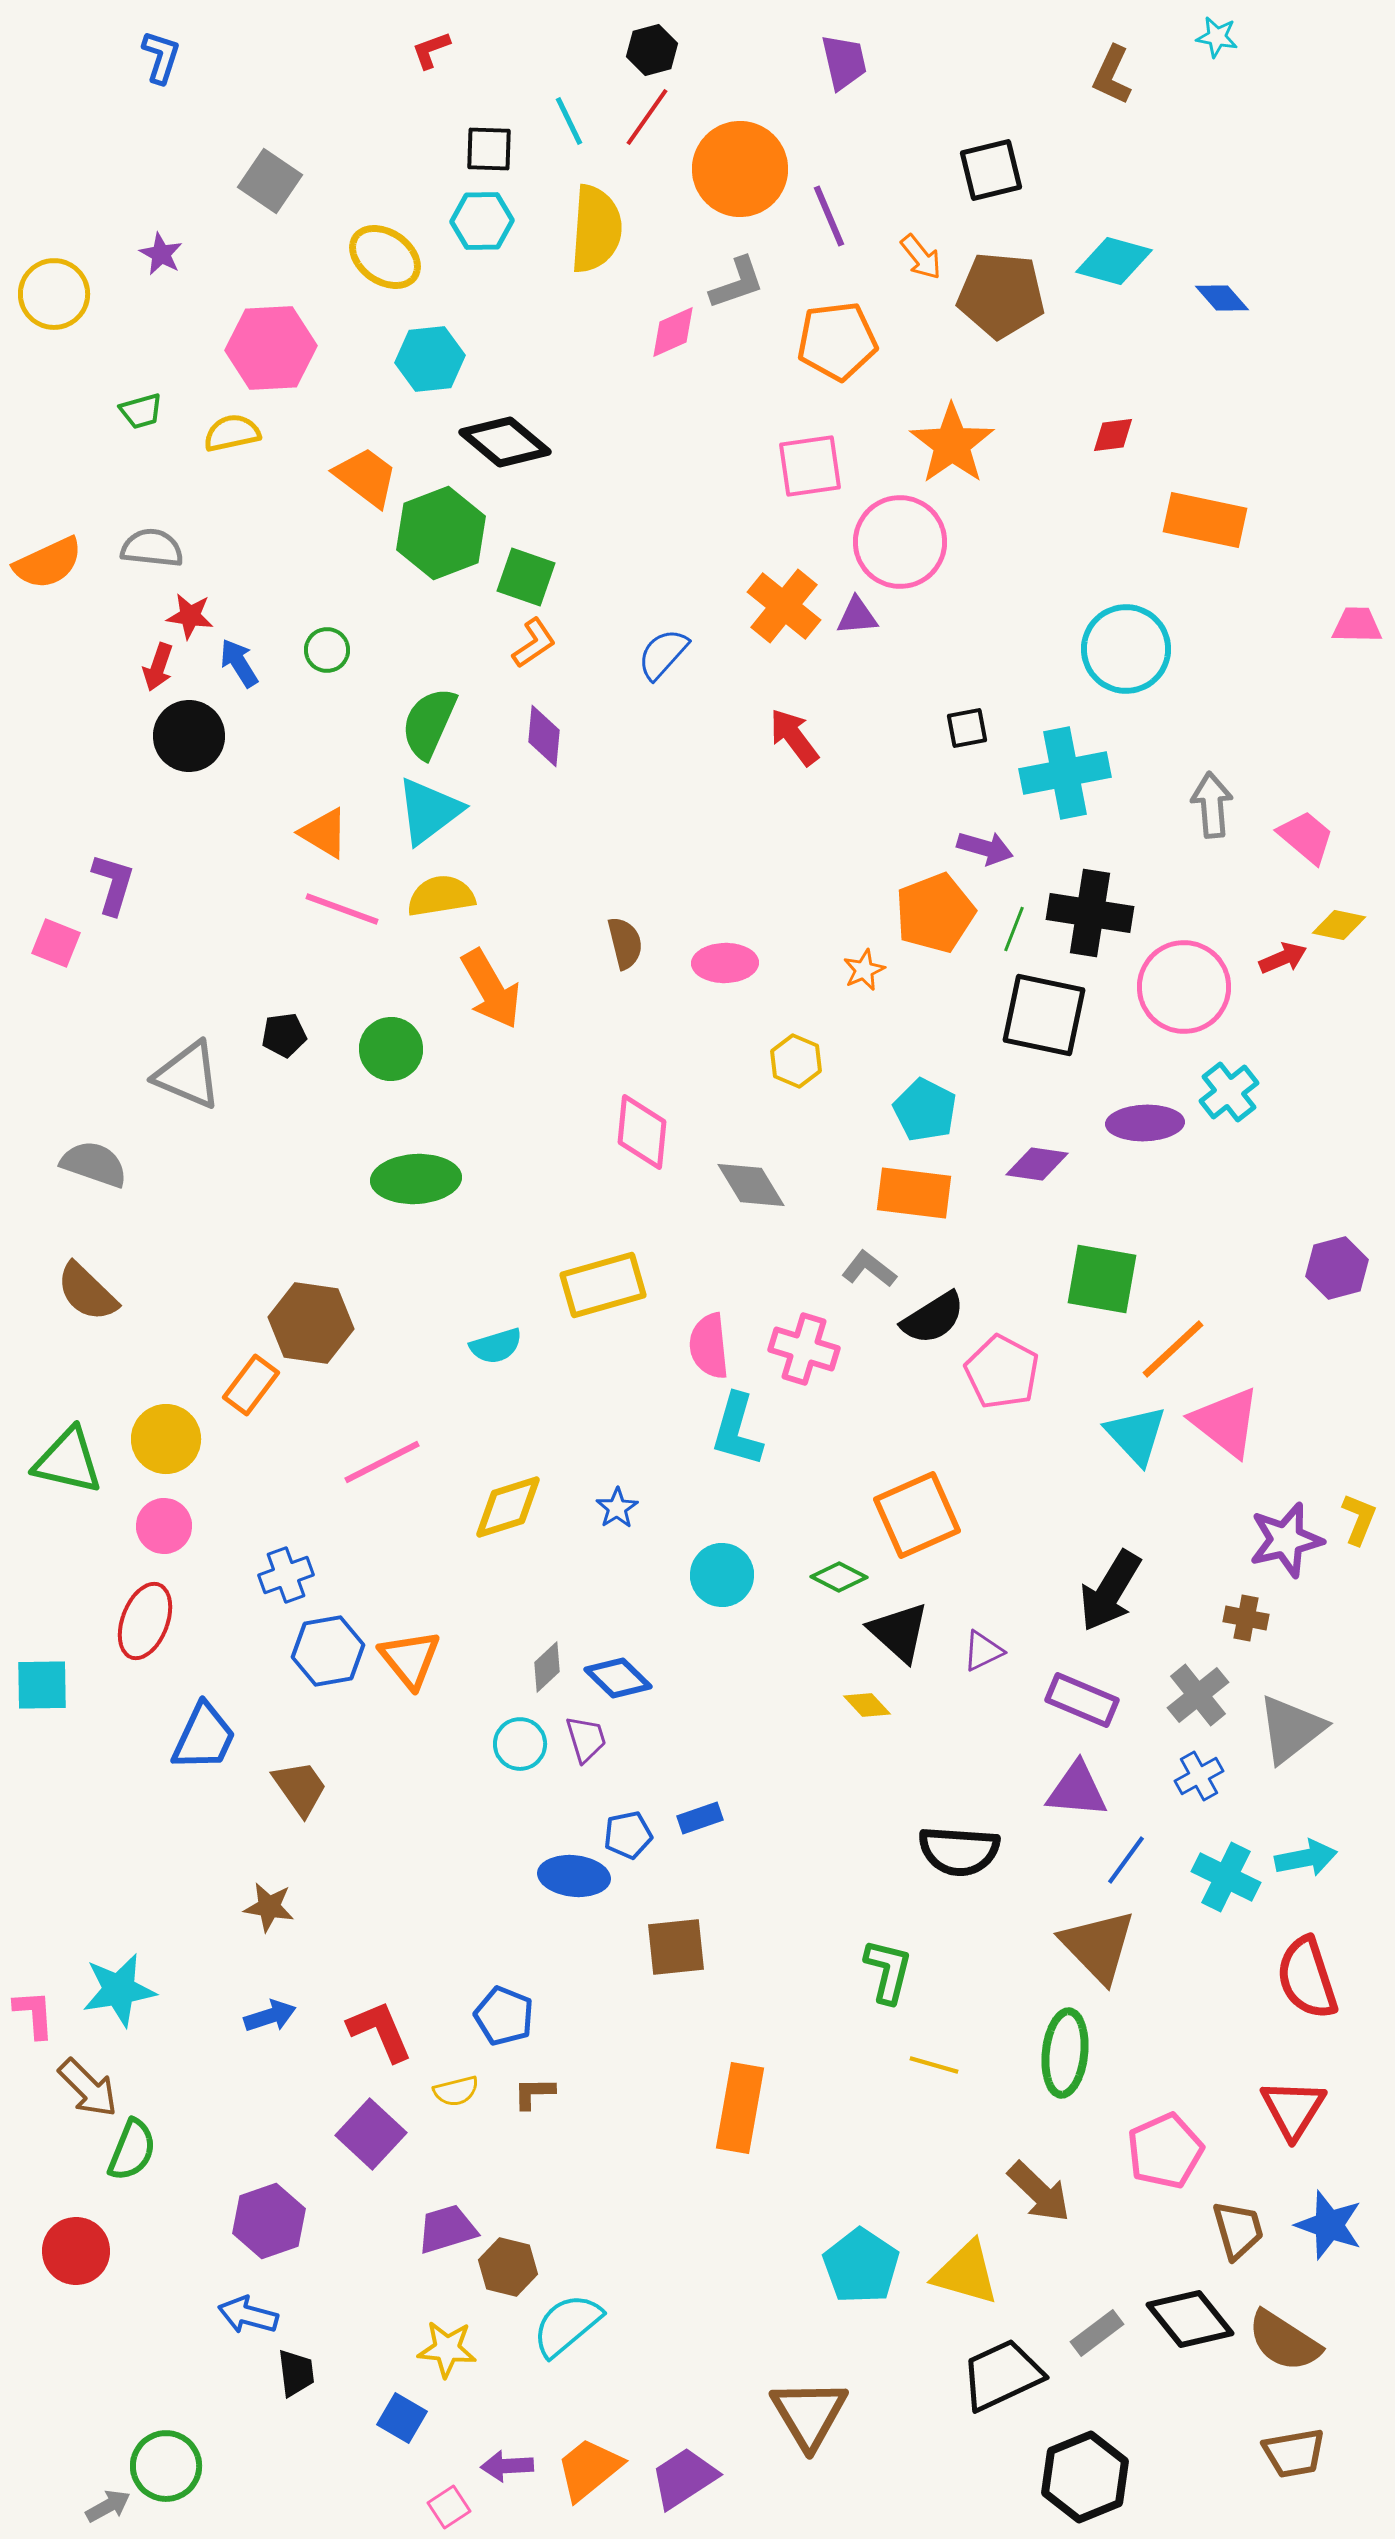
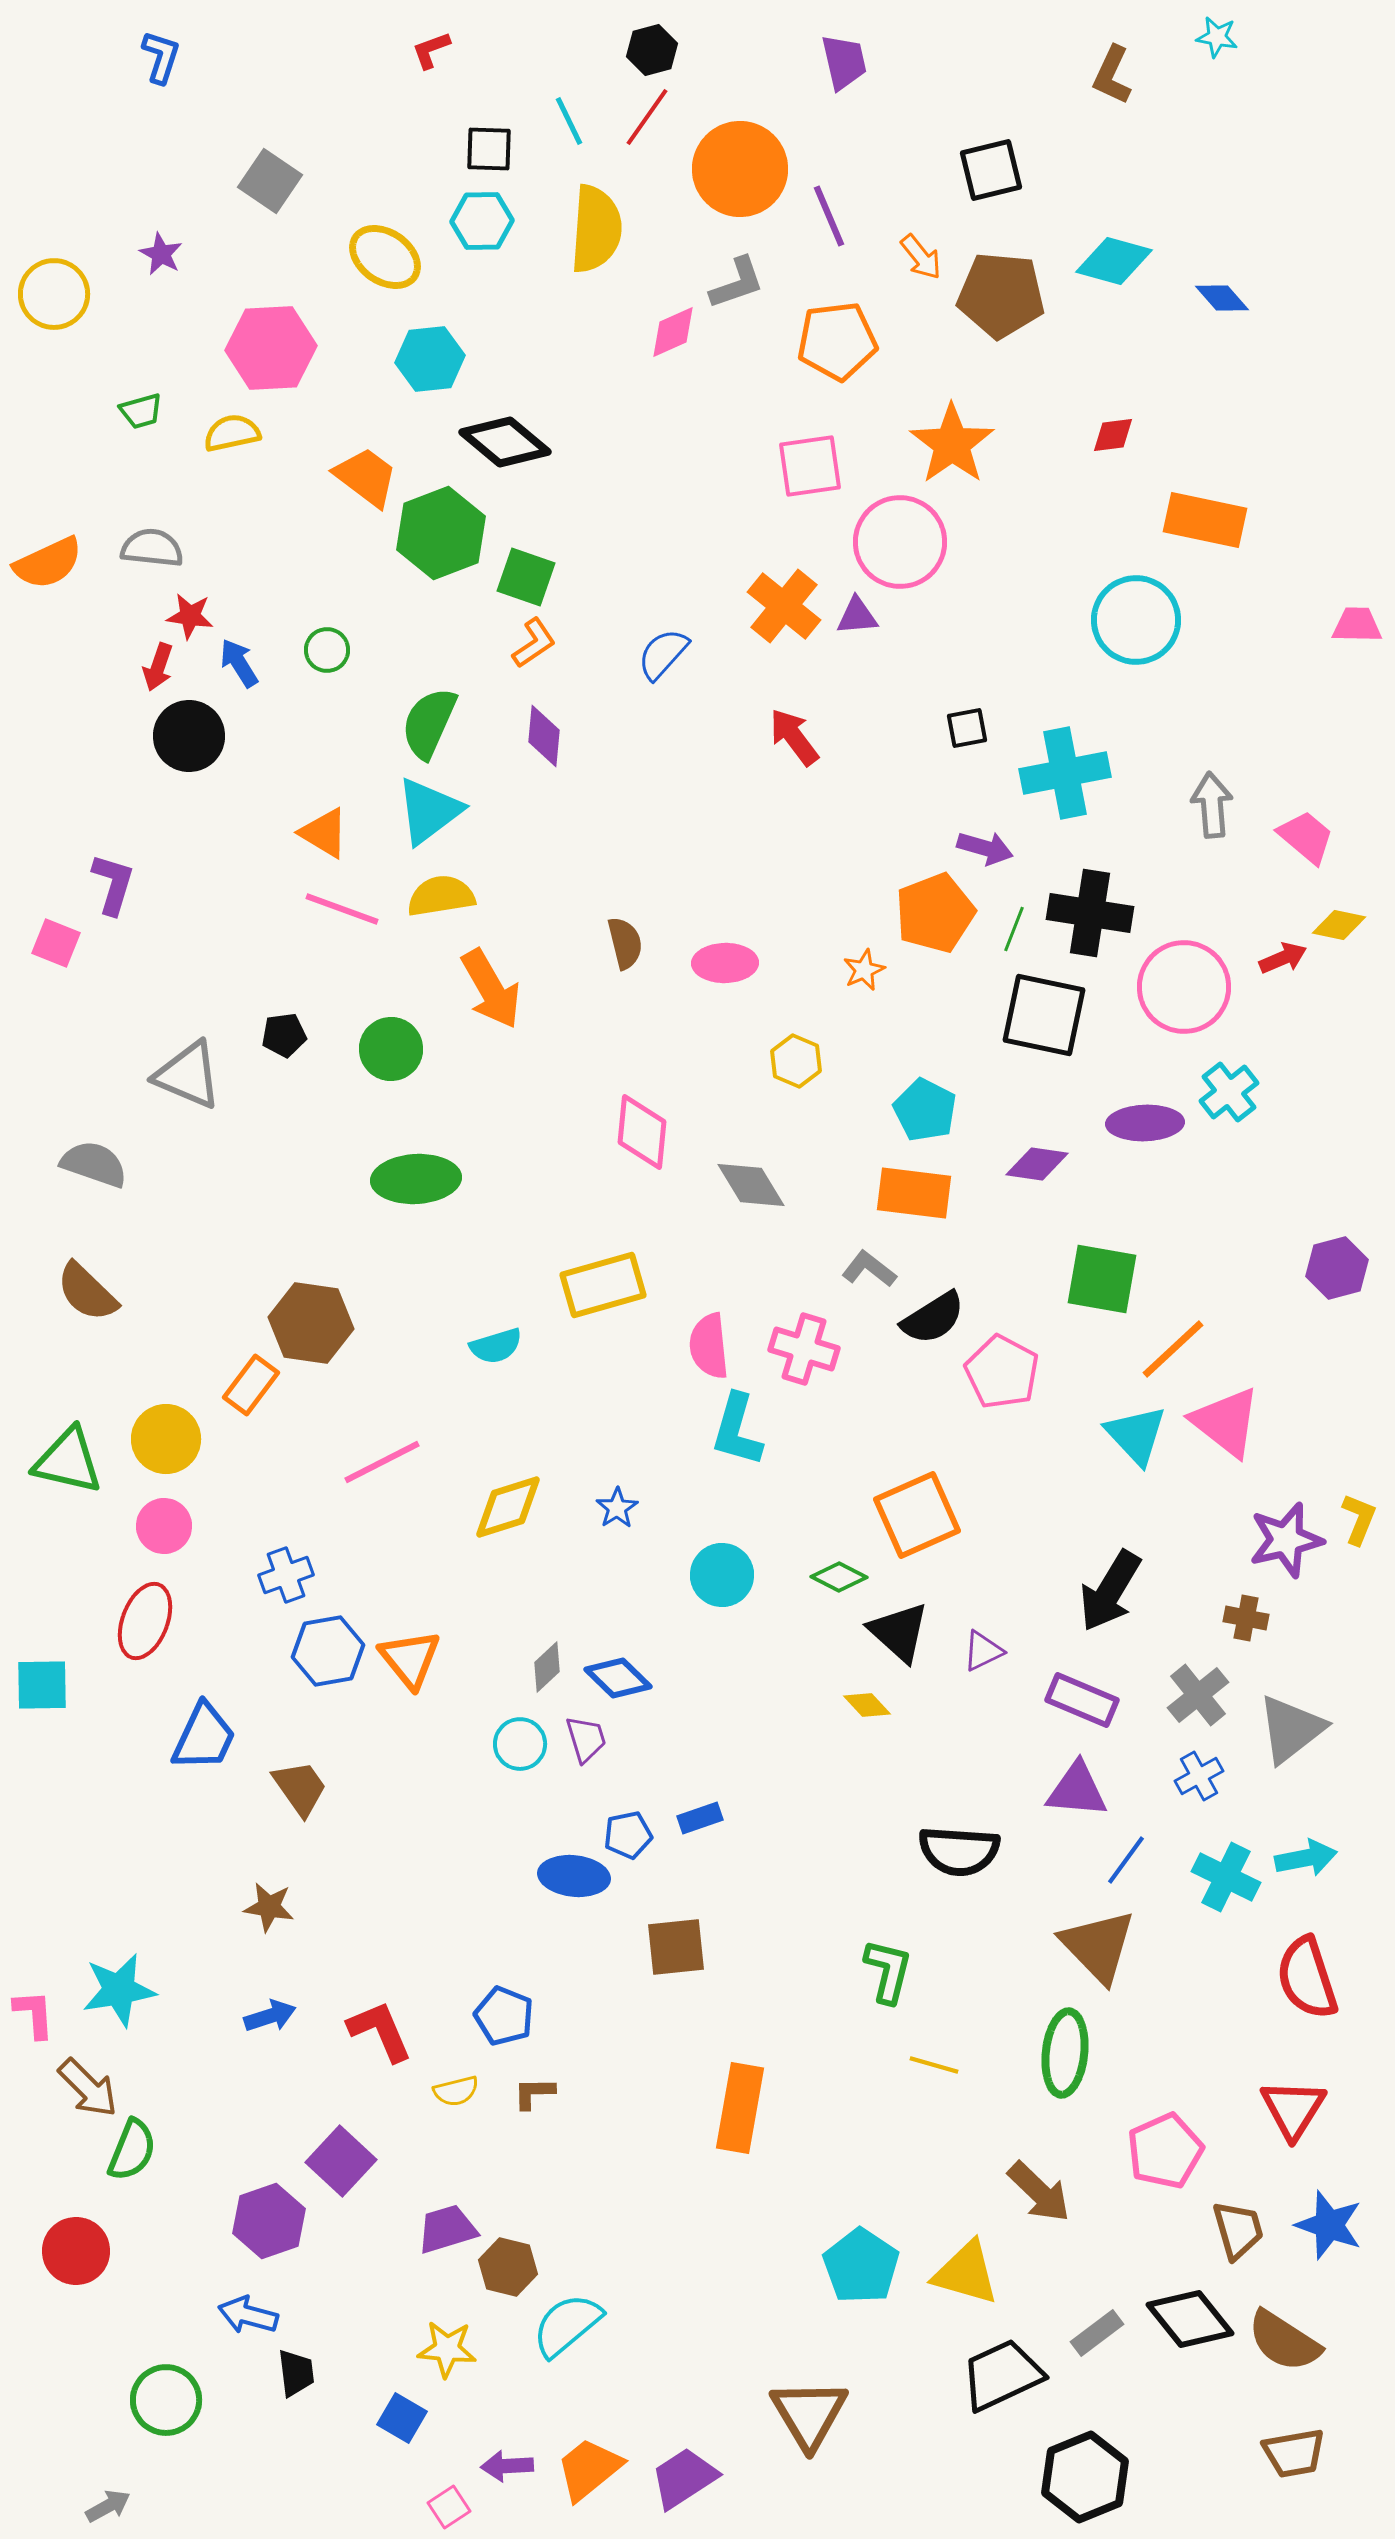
cyan circle at (1126, 649): moved 10 px right, 29 px up
purple square at (371, 2134): moved 30 px left, 27 px down
green circle at (166, 2466): moved 66 px up
